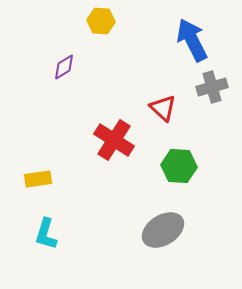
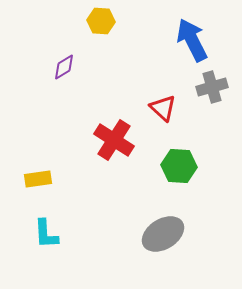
gray ellipse: moved 4 px down
cyan L-shape: rotated 20 degrees counterclockwise
